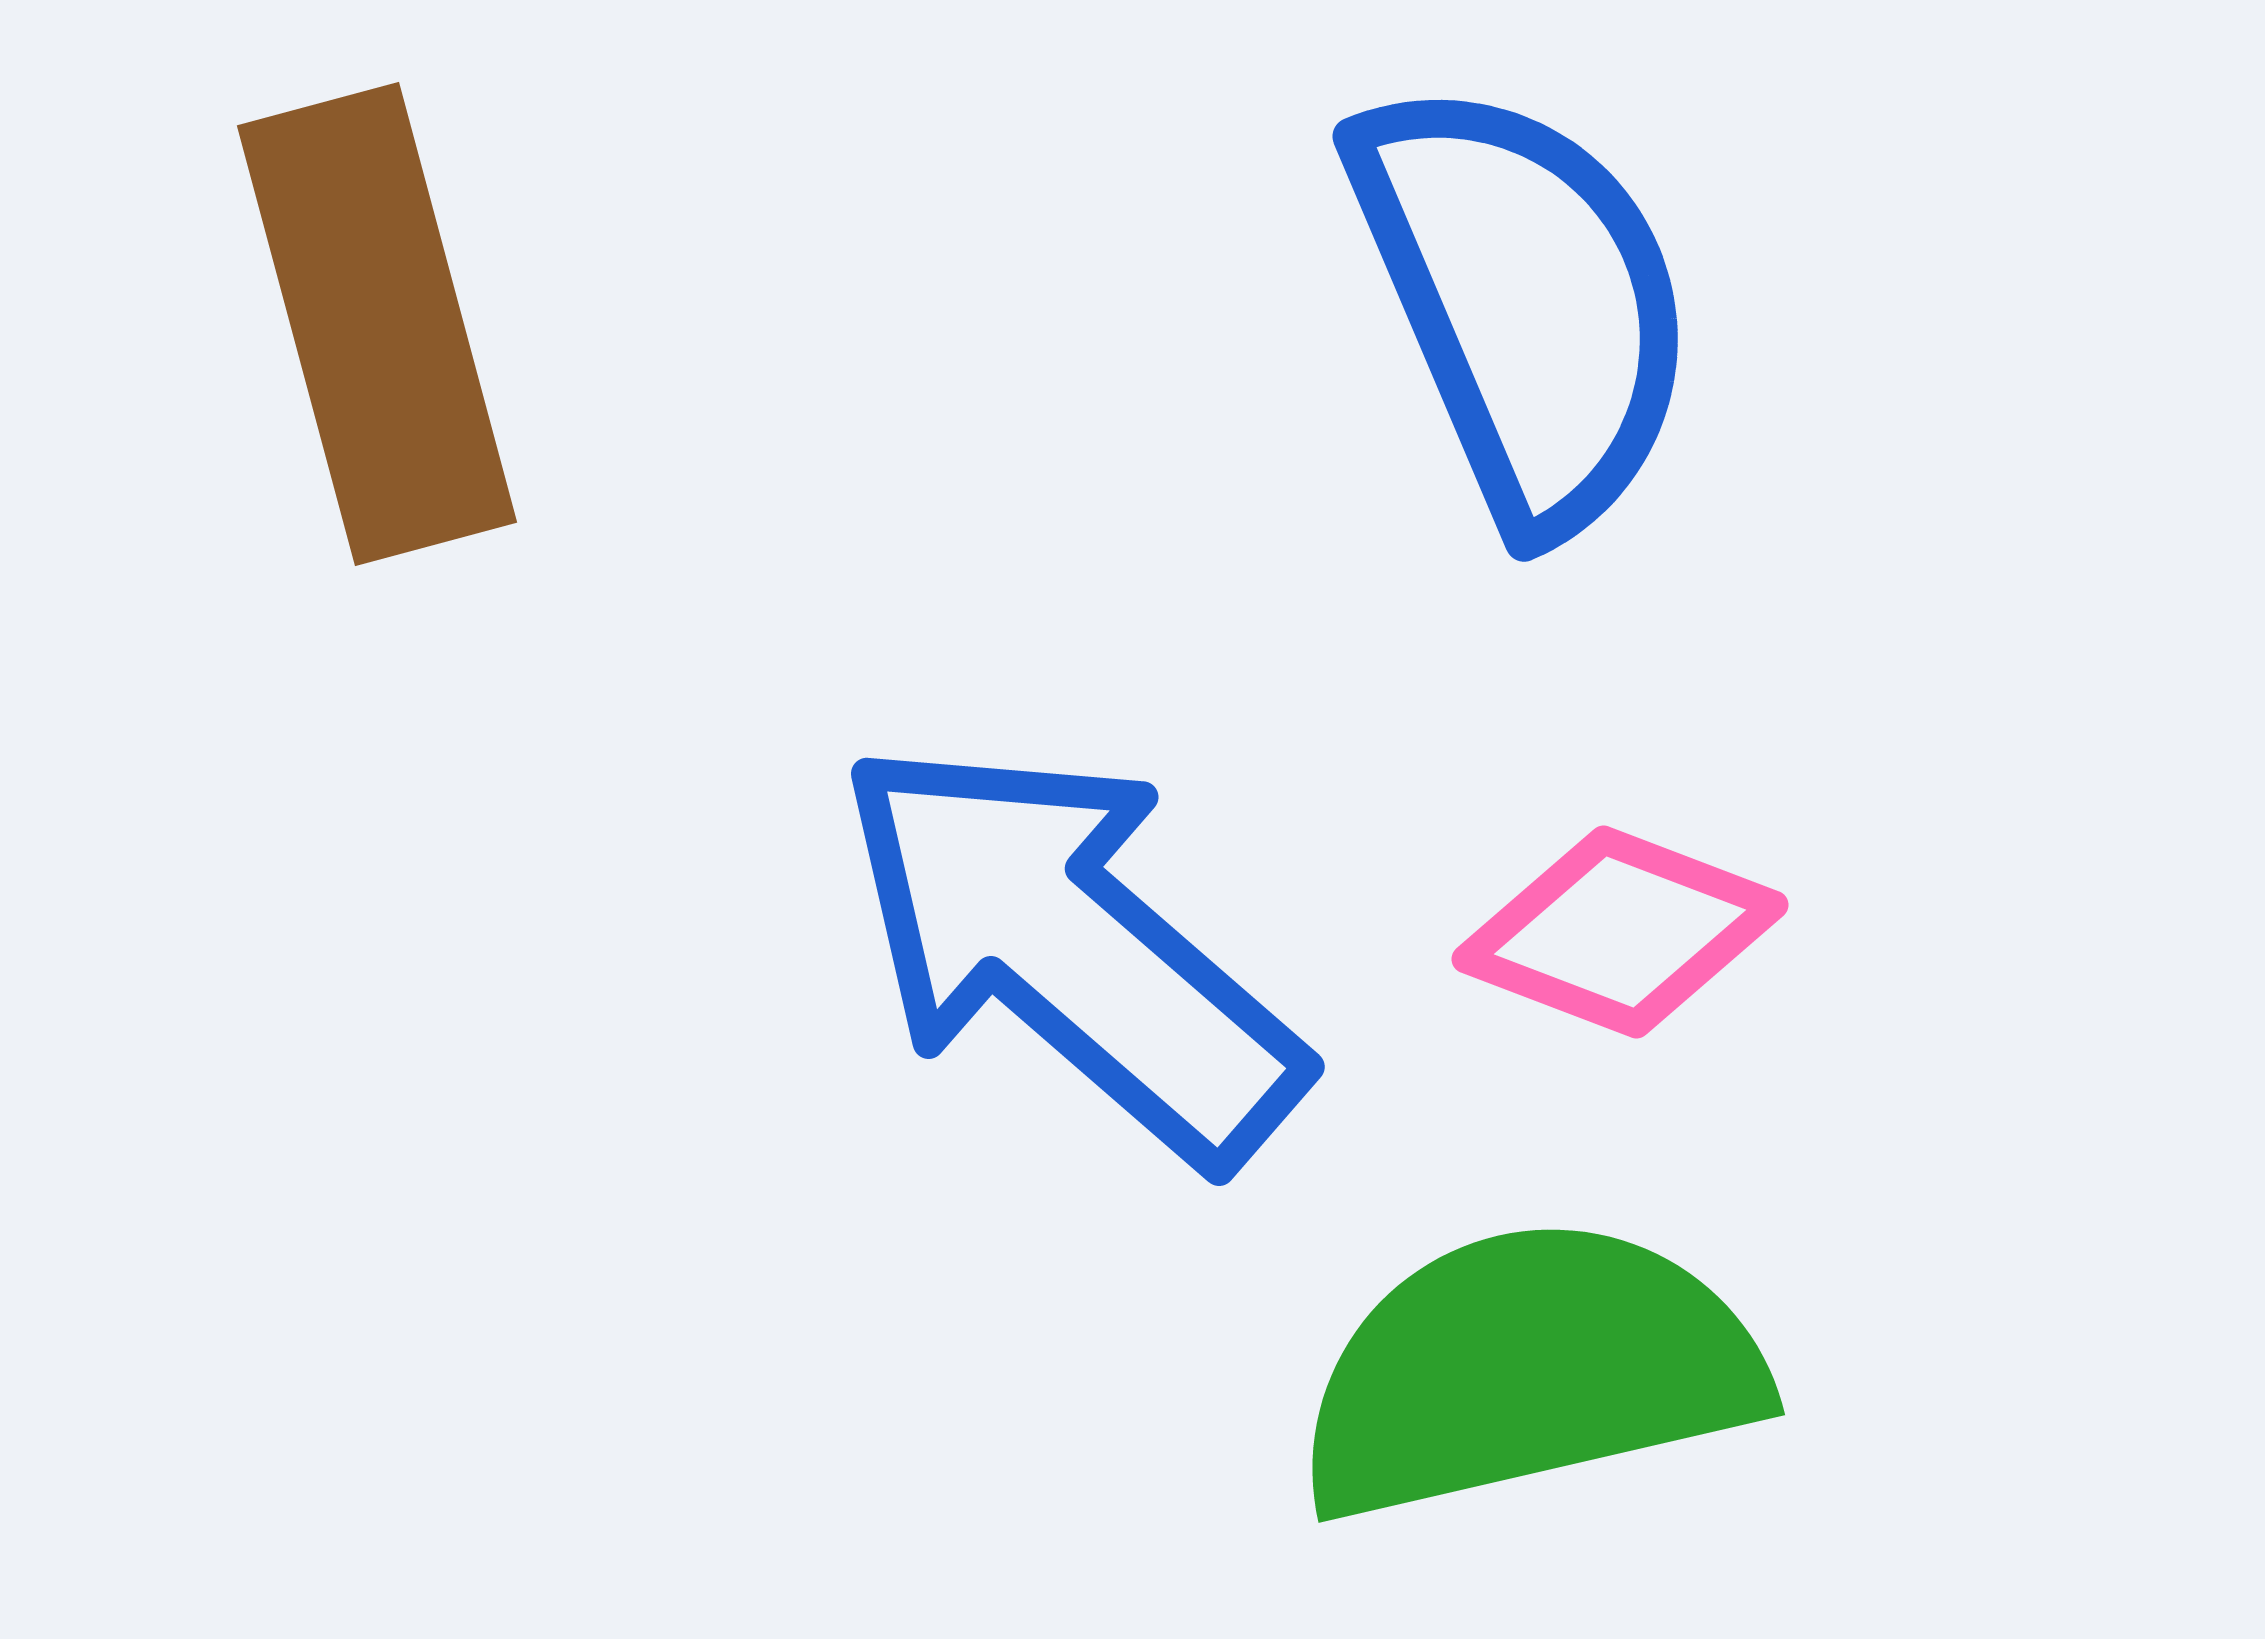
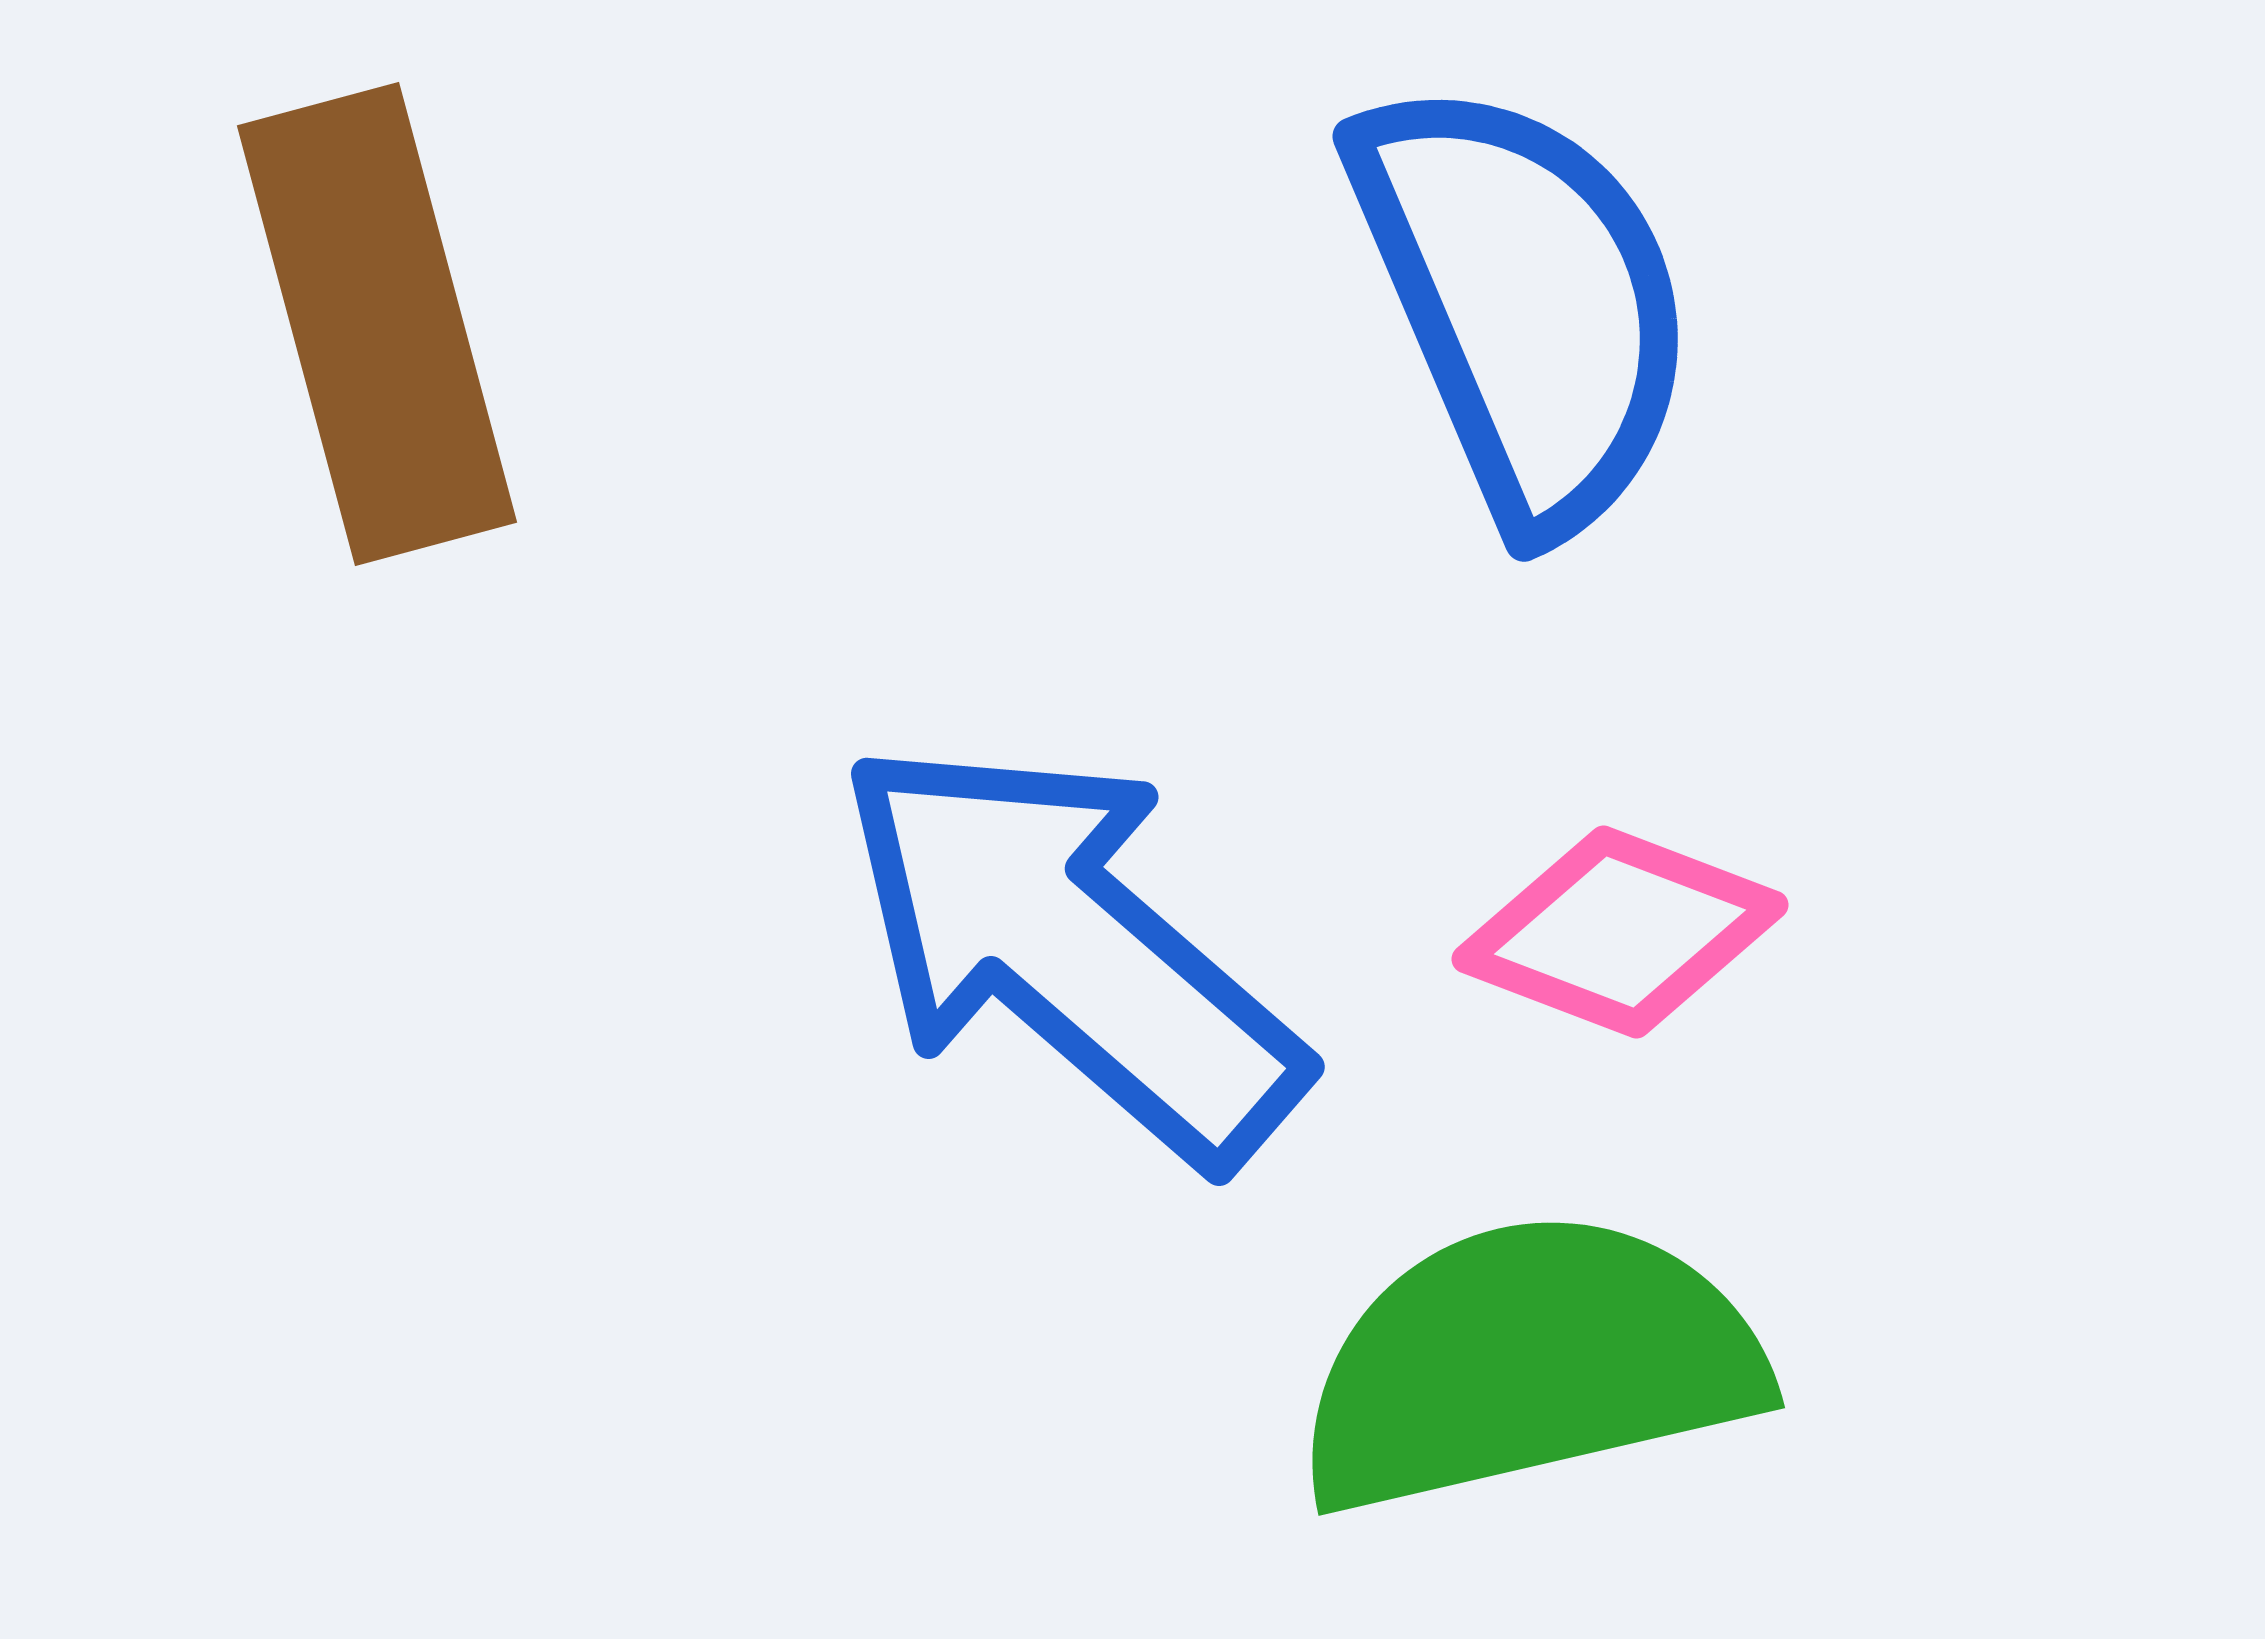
green semicircle: moved 7 px up
